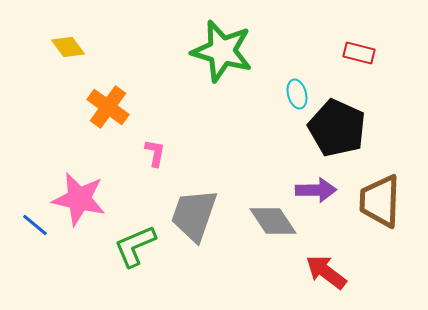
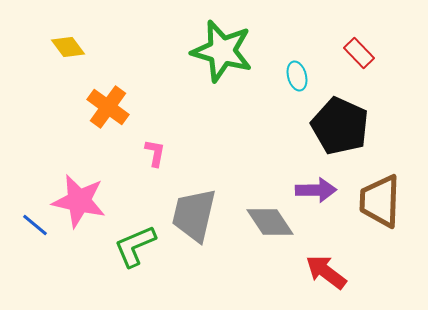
red rectangle: rotated 32 degrees clockwise
cyan ellipse: moved 18 px up
black pentagon: moved 3 px right, 2 px up
pink star: moved 2 px down
gray trapezoid: rotated 6 degrees counterclockwise
gray diamond: moved 3 px left, 1 px down
